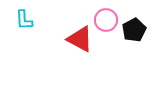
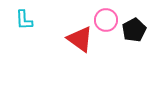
red triangle: rotated 8 degrees clockwise
